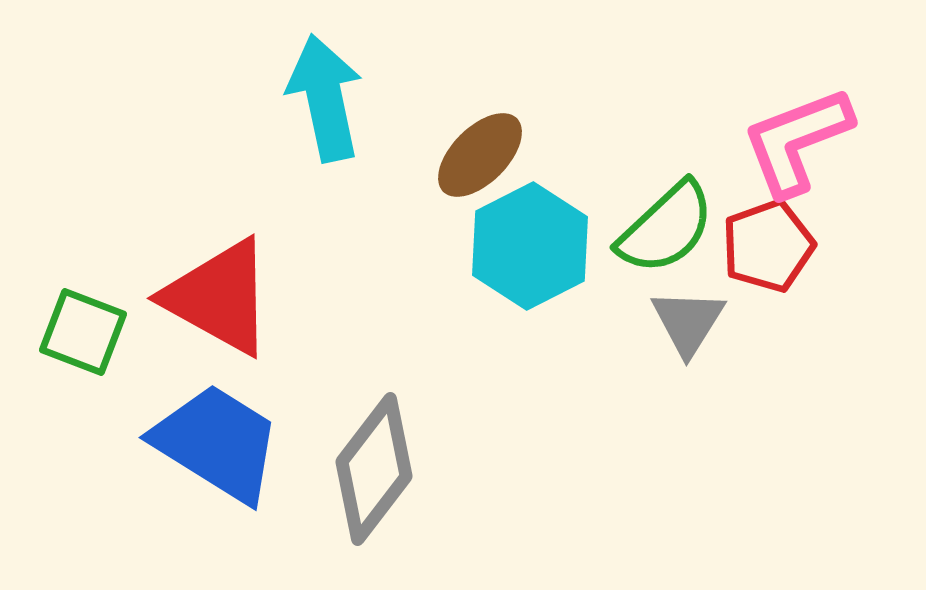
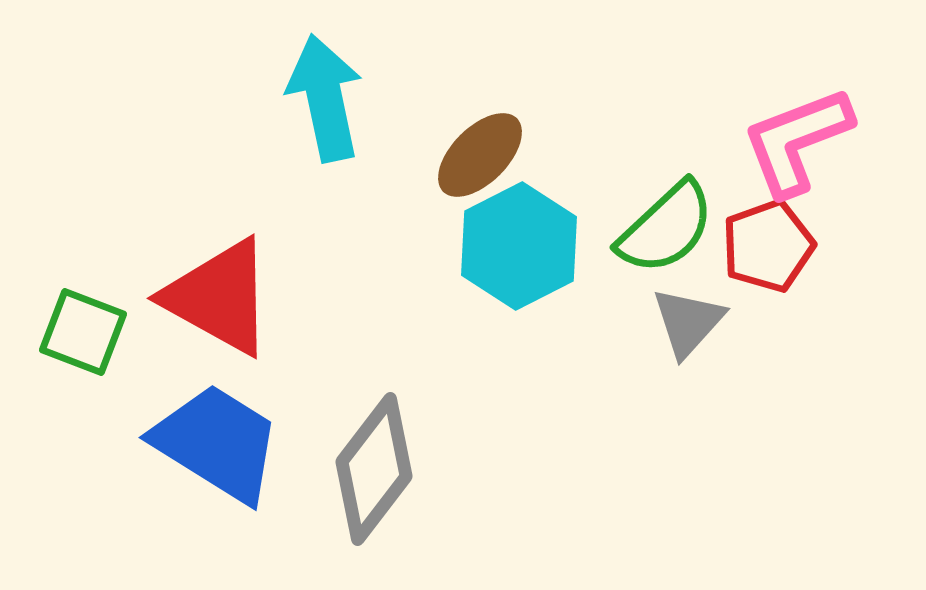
cyan hexagon: moved 11 px left
gray triangle: rotated 10 degrees clockwise
